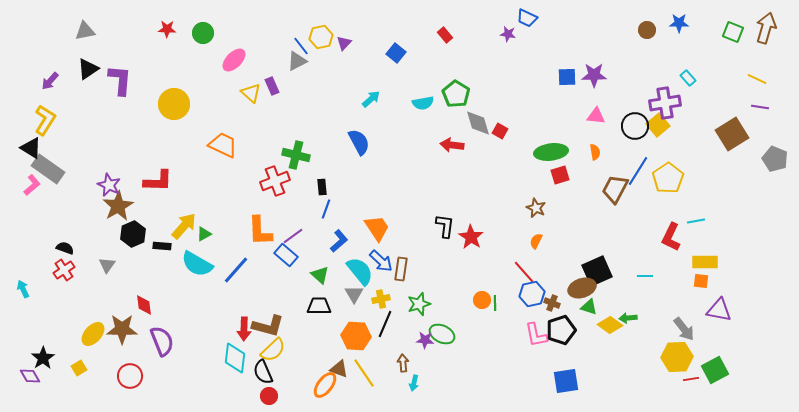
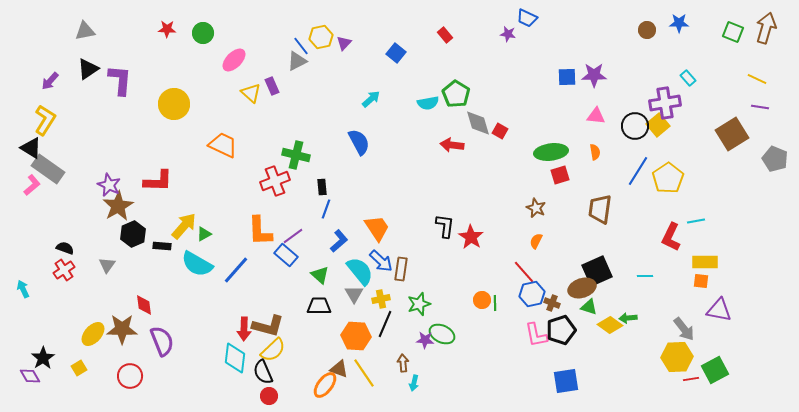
cyan semicircle at (423, 103): moved 5 px right
brown trapezoid at (615, 189): moved 15 px left, 20 px down; rotated 20 degrees counterclockwise
